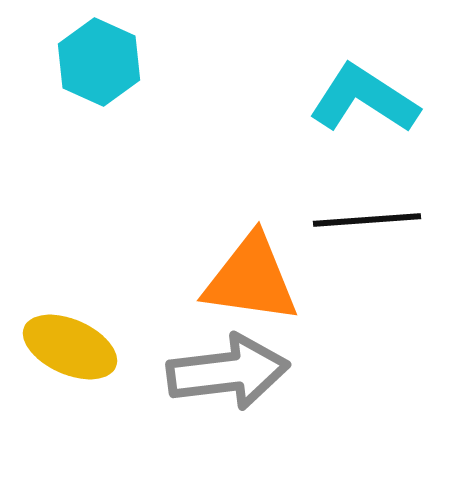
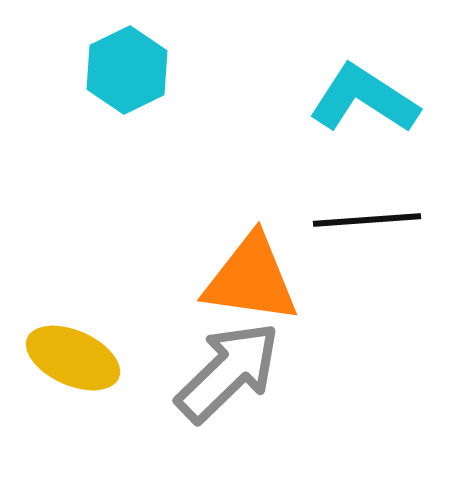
cyan hexagon: moved 28 px right, 8 px down; rotated 10 degrees clockwise
yellow ellipse: moved 3 px right, 11 px down
gray arrow: rotated 37 degrees counterclockwise
